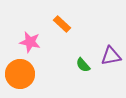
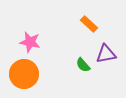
orange rectangle: moved 27 px right
purple triangle: moved 5 px left, 2 px up
orange circle: moved 4 px right
